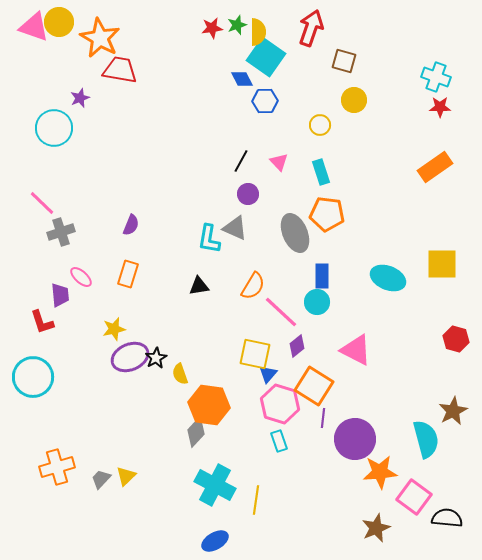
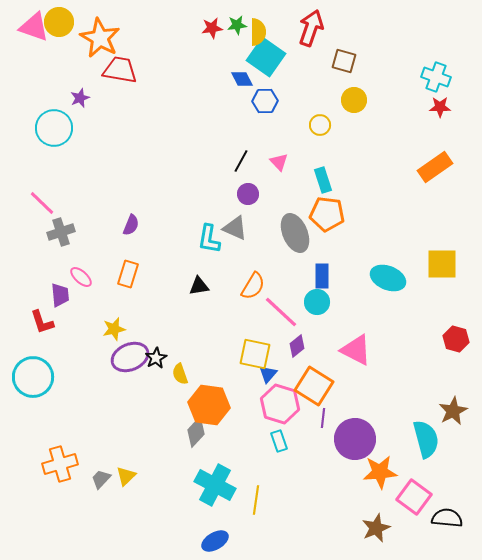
green star at (237, 25): rotated 12 degrees clockwise
cyan rectangle at (321, 172): moved 2 px right, 8 px down
orange cross at (57, 467): moved 3 px right, 3 px up
